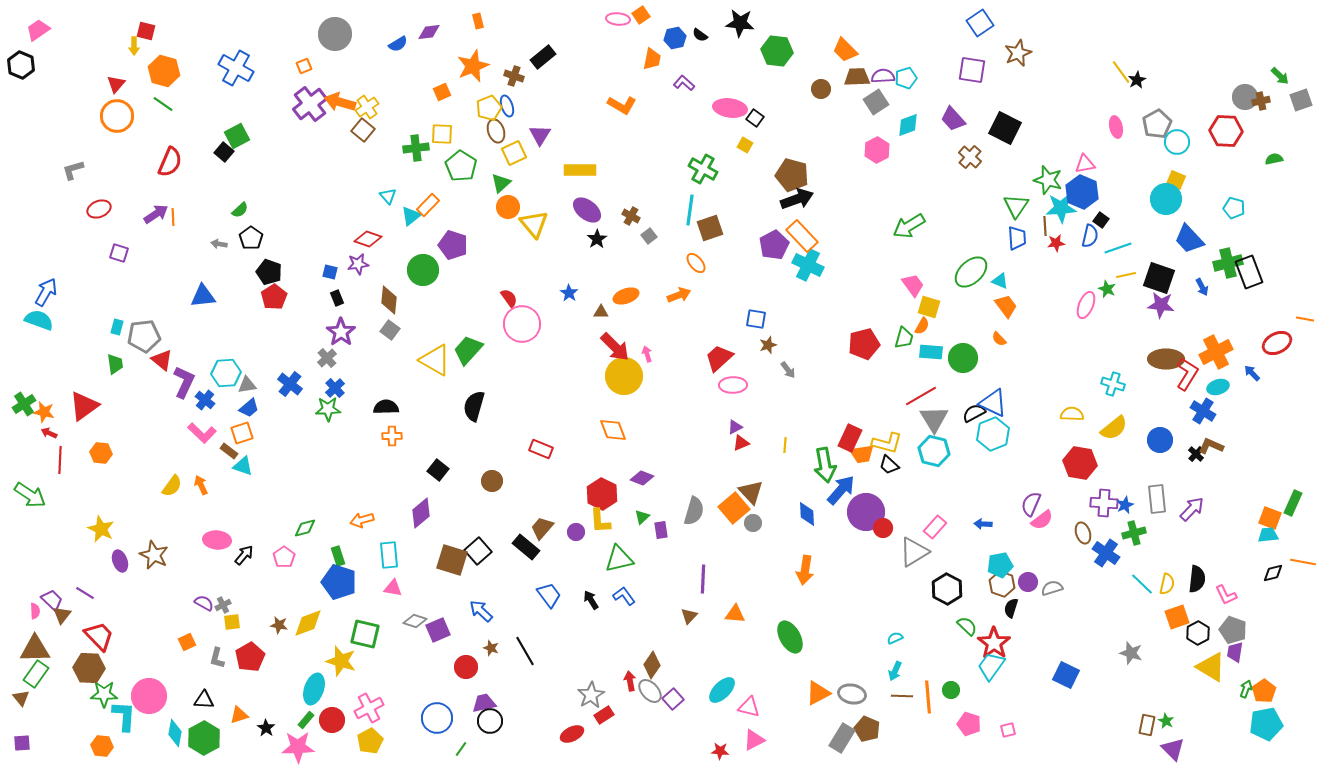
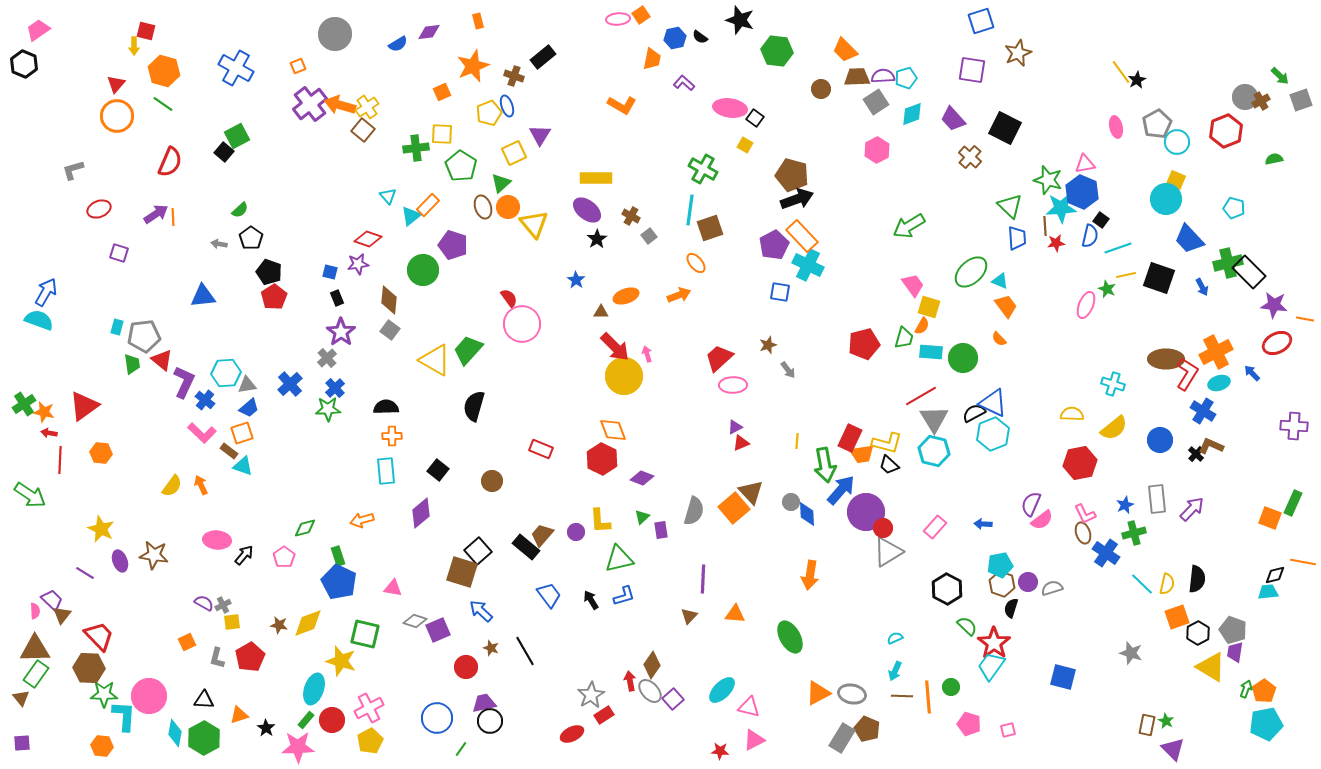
pink ellipse at (618, 19): rotated 10 degrees counterclockwise
black star at (740, 23): moved 3 px up; rotated 12 degrees clockwise
blue square at (980, 23): moved 1 px right, 2 px up; rotated 16 degrees clockwise
black semicircle at (700, 35): moved 2 px down
black hexagon at (21, 65): moved 3 px right, 1 px up
orange square at (304, 66): moved 6 px left
brown cross at (1261, 101): rotated 18 degrees counterclockwise
orange arrow at (340, 102): moved 3 px down
yellow pentagon at (489, 108): moved 5 px down
cyan diamond at (908, 125): moved 4 px right, 11 px up
brown ellipse at (496, 131): moved 13 px left, 76 px down
red hexagon at (1226, 131): rotated 24 degrees counterclockwise
yellow rectangle at (580, 170): moved 16 px right, 8 px down
green triangle at (1016, 206): moved 6 px left; rotated 20 degrees counterclockwise
black rectangle at (1249, 272): rotated 24 degrees counterclockwise
blue star at (569, 293): moved 7 px right, 13 px up
purple star at (1161, 305): moved 113 px right
blue square at (756, 319): moved 24 px right, 27 px up
green trapezoid at (115, 364): moved 17 px right
blue cross at (290, 384): rotated 10 degrees clockwise
cyan ellipse at (1218, 387): moved 1 px right, 4 px up
red arrow at (49, 433): rotated 14 degrees counterclockwise
yellow line at (785, 445): moved 12 px right, 4 px up
red hexagon at (1080, 463): rotated 20 degrees counterclockwise
red hexagon at (602, 494): moved 35 px up
purple cross at (1104, 503): moved 190 px right, 77 px up
gray circle at (753, 523): moved 38 px right, 21 px up
brown trapezoid at (542, 528): moved 7 px down
cyan trapezoid at (1268, 535): moved 57 px down
gray triangle at (914, 552): moved 26 px left
brown star at (154, 555): rotated 16 degrees counterclockwise
cyan rectangle at (389, 555): moved 3 px left, 84 px up
brown square at (452, 560): moved 10 px right, 12 px down
orange arrow at (805, 570): moved 5 px right, 5 px down
black diamond at (1273, 573): moved 2 px right, 2 px down
blue pentagon at (339, 582): rotated 8 degrees clockwise
purple line at (85, 593): moved 20 px up
pink L-shape at (1226, 595): moved 141 px left, 81 px up
blue L-shape at (624, 596): rotated 110 degrees clockwise
blue square at (1066, 675): moved 3 px left, 2 px down; rotated 12 degrees counterclockwise
green circle at (951, 690): moved 3 px up
